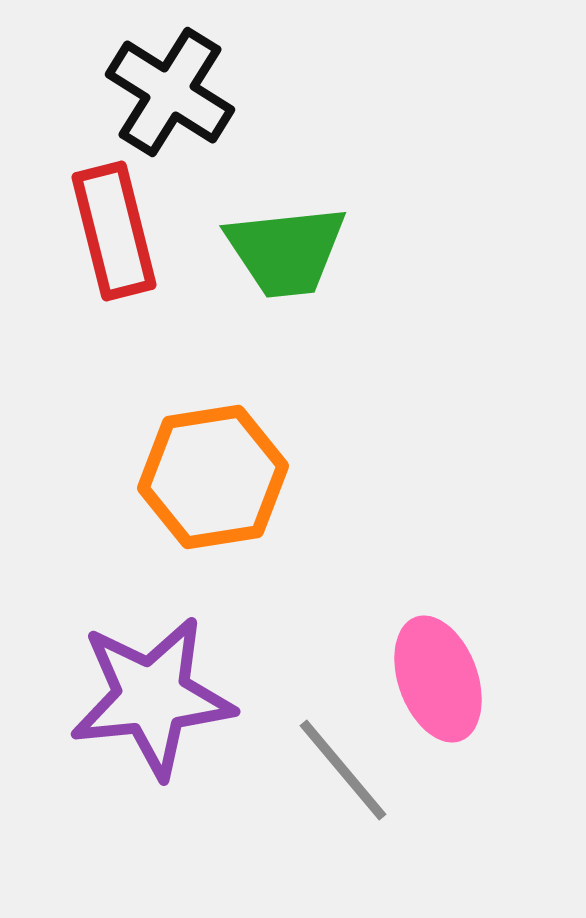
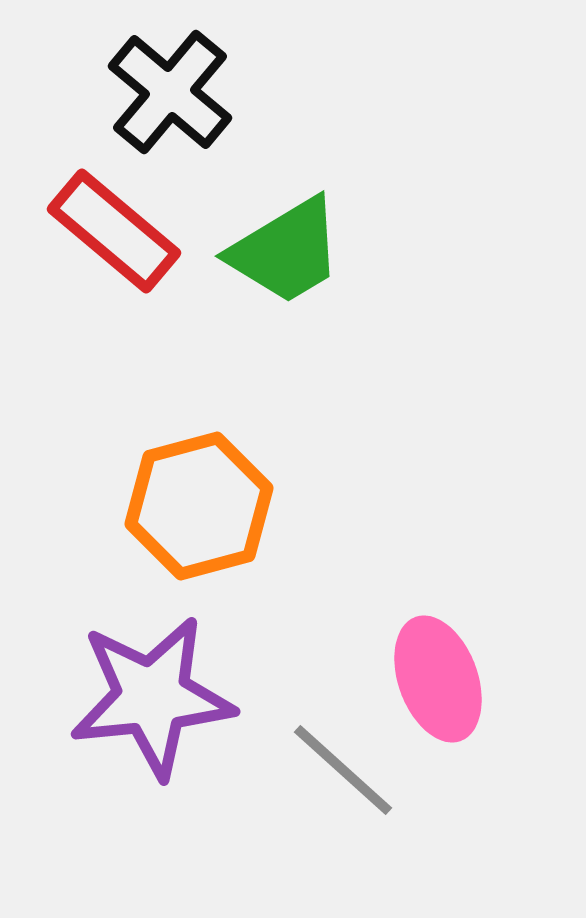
black cross: rotated 8 degrees clockwise
red rectangle: rotated 36 degrees counterclockwise
green trapezoid: rotated 25 degrees counterclockwise
orange hexagon: moved 14 px left, 29 px down; rotated 6 degrees counterclockwise
gray line: rotated 8 degrees counterclockwise
